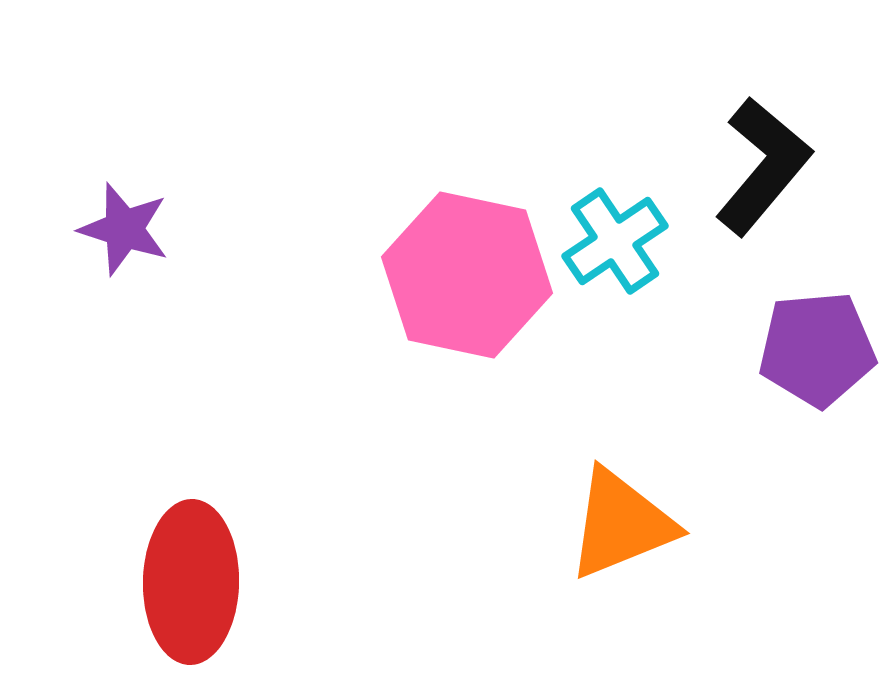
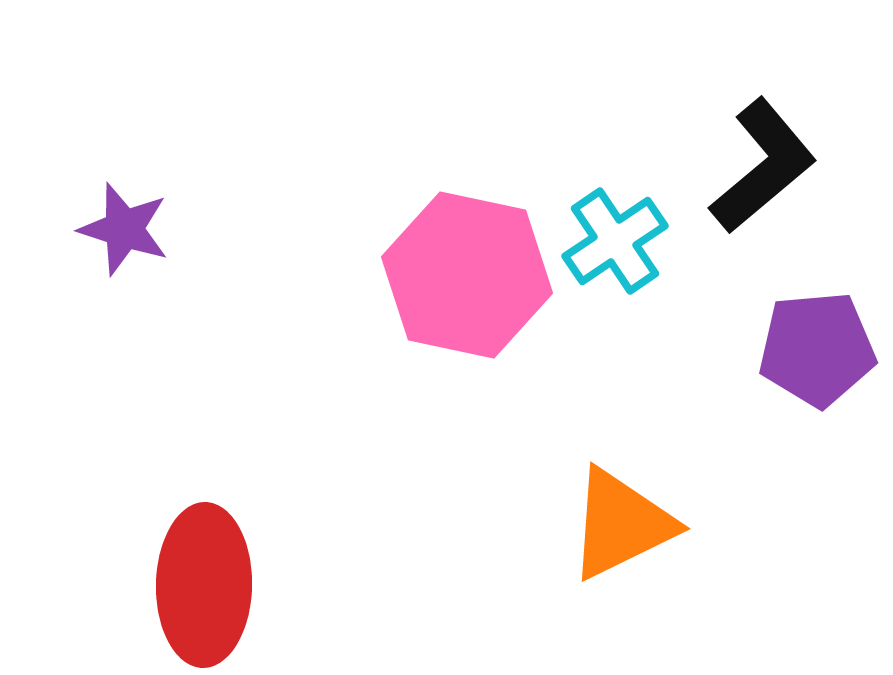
black L-shape: rotated 10 degrees clockwise
orange triangle: rotated 4 degrees counterclockwise
red ellipse: moved 13 px right, 3 px down
